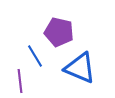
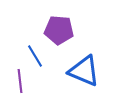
purple pentagon: moved 2 px up; rotated 8 degrees counterclockwise
blue triangle: moved 4 px right, 3 px down
